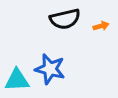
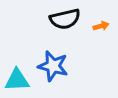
blue star: moved 3 px right, 3 px up
